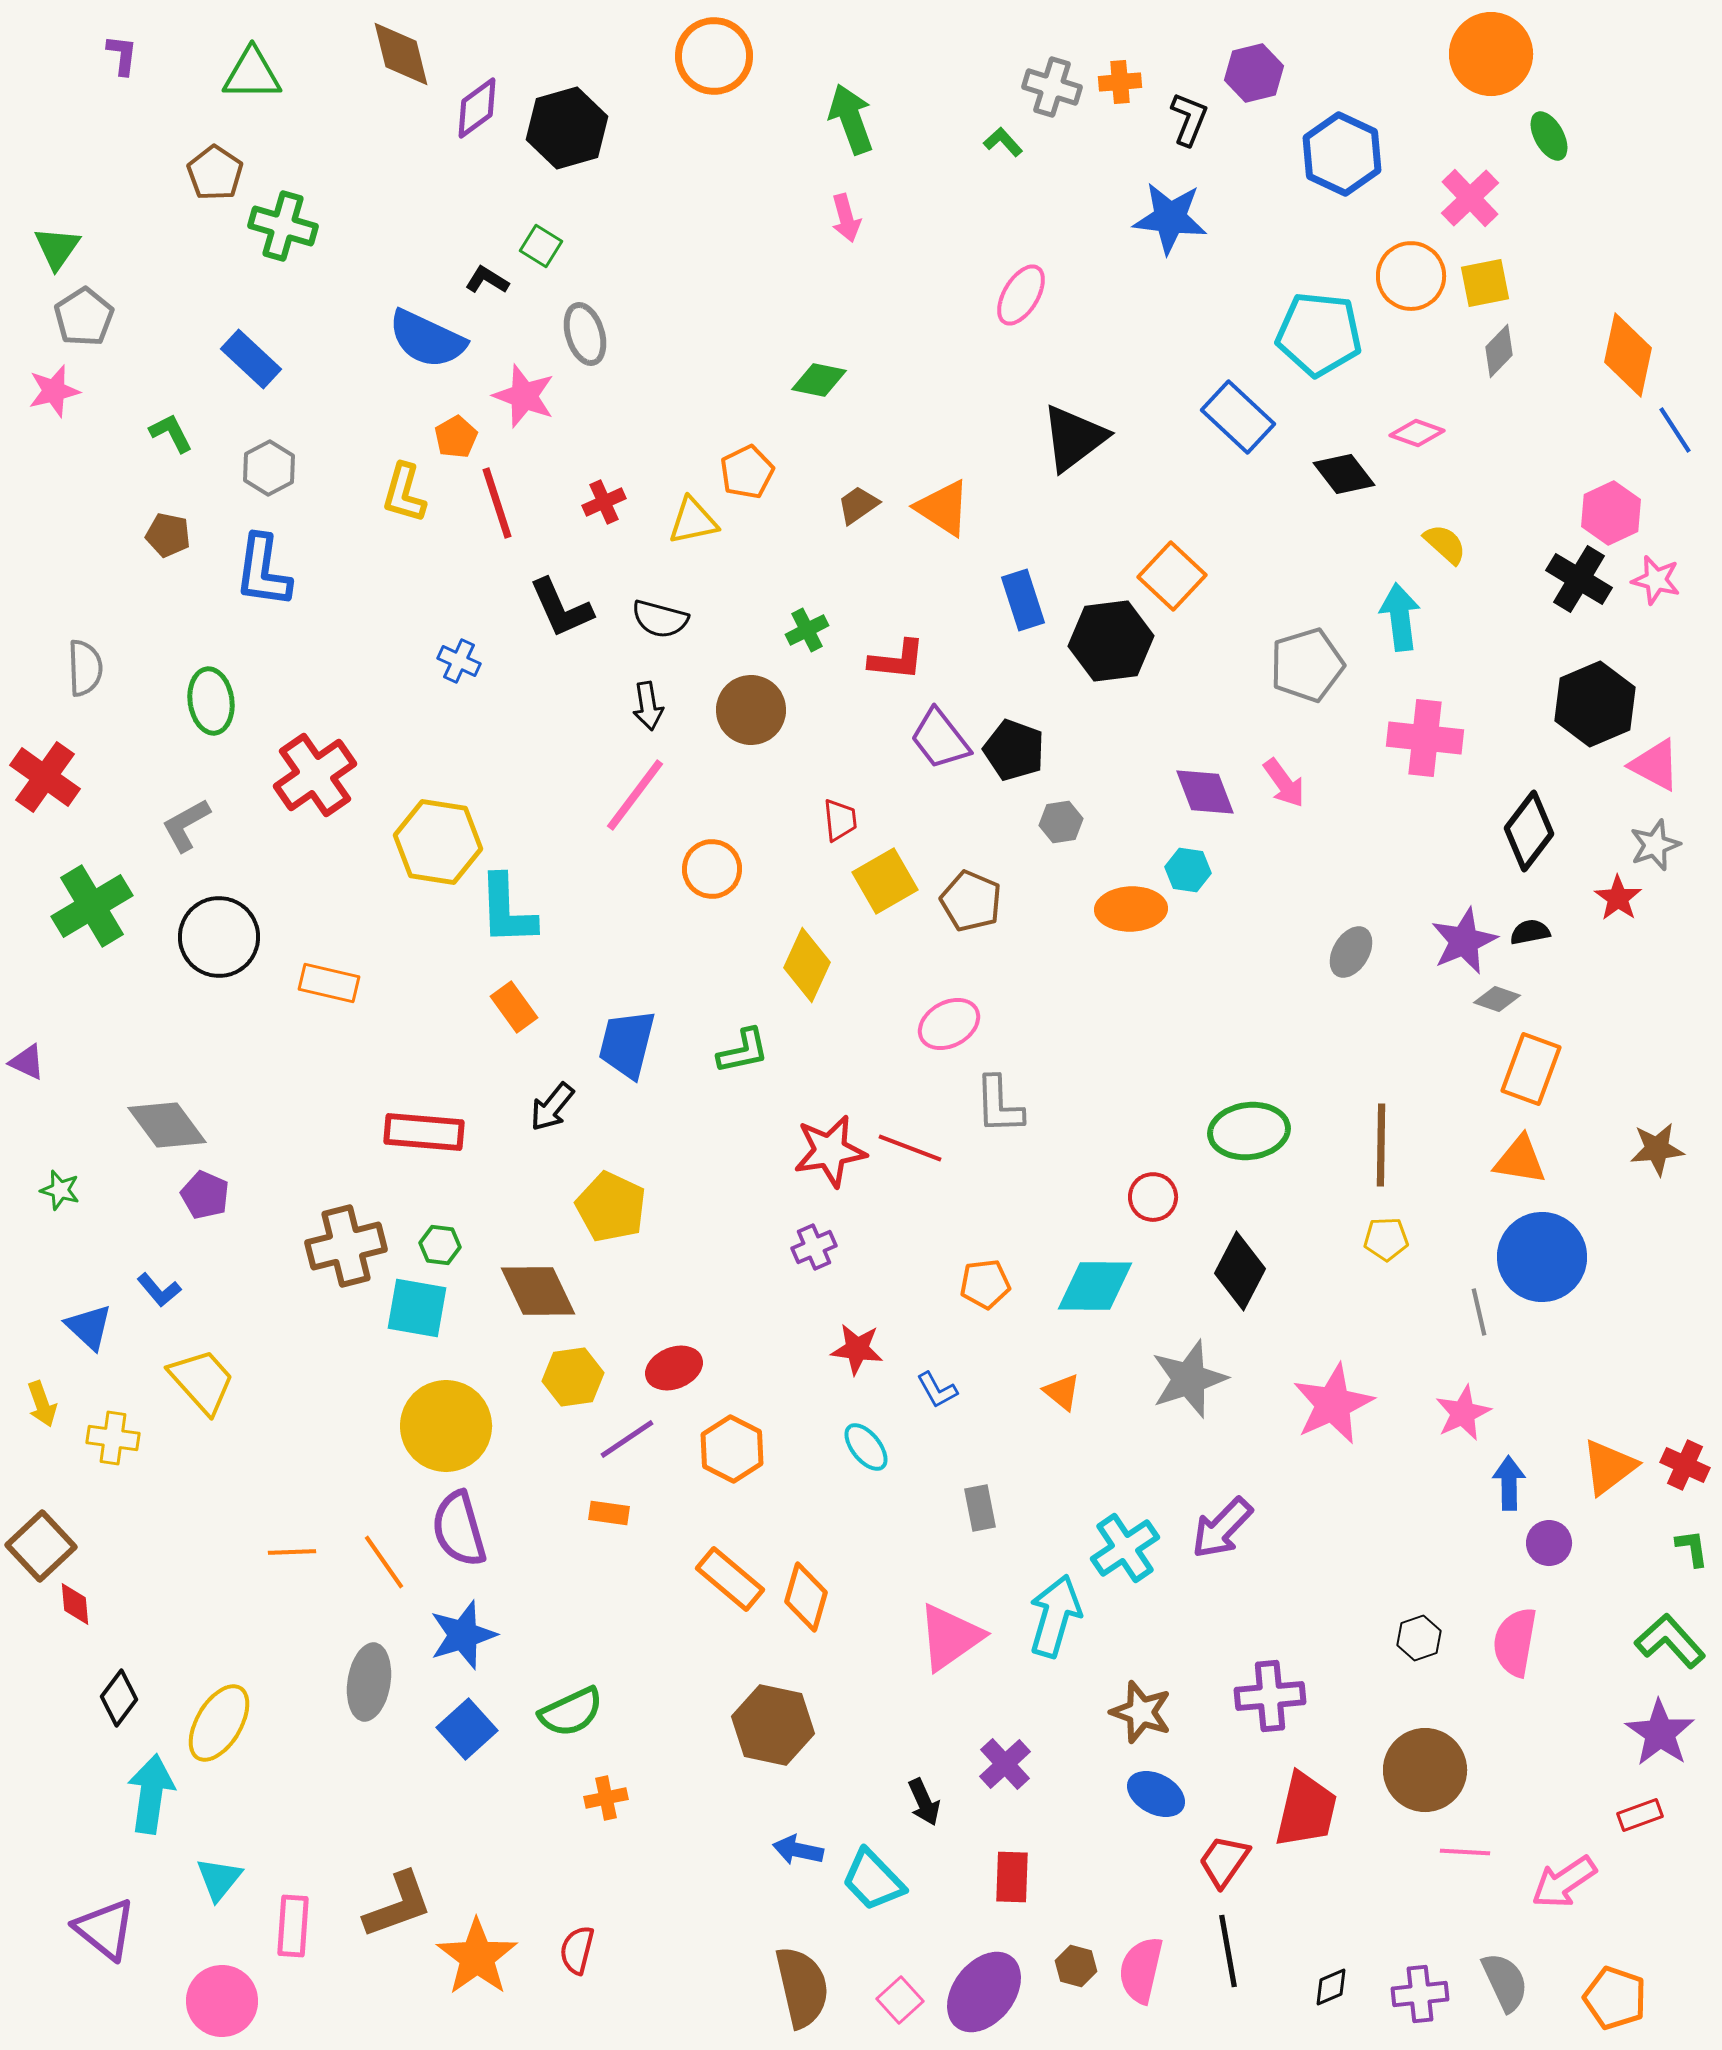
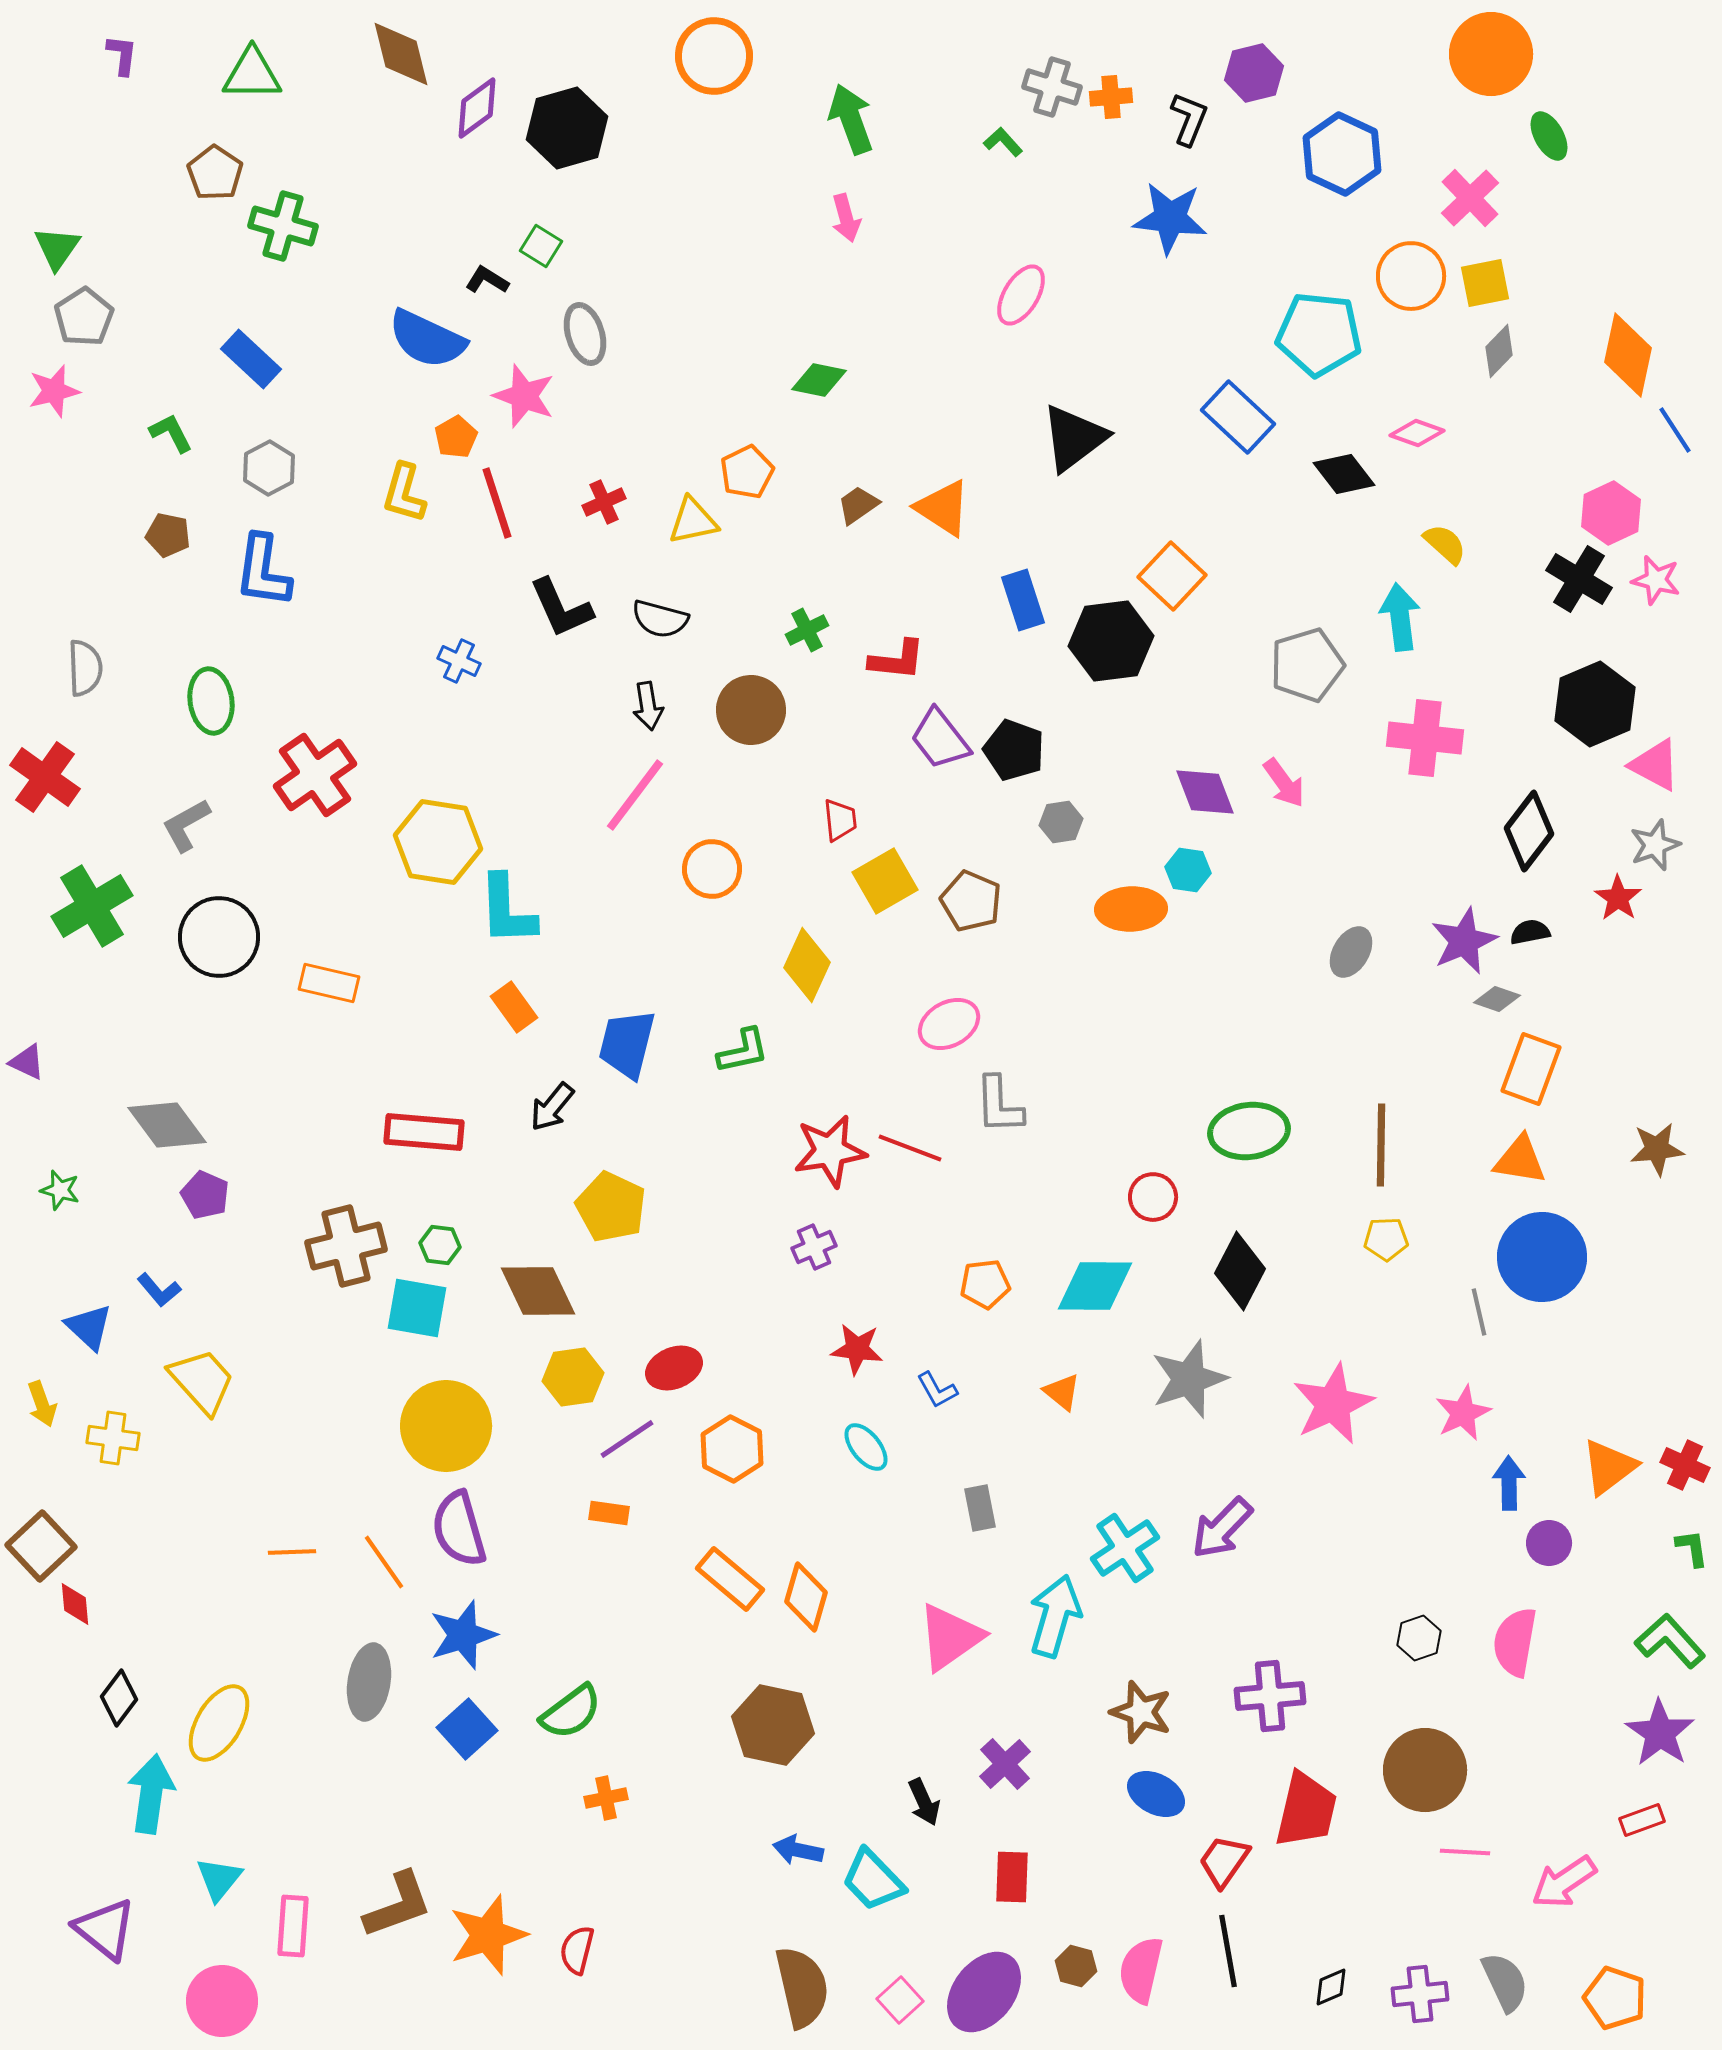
orange cross at (1120, 82): moved 9 px left, 15 px down
green semicircle at (571, 1712): rotated 12 degrees counterclockwise
red rectangle at (1640, 1815): moved 2 px right, 5 px down
orange star at (477, 1957): moved 11 px right, 22 px up; rotated 18 degrees clockwise
